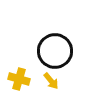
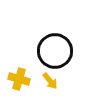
yellow arrow: moved 1 px left
